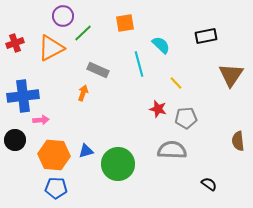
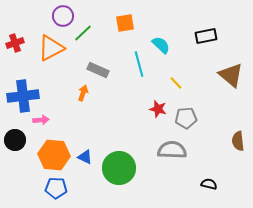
brown triangle: rotated 24 degrees counterclockwise
blue triangle: moved 1 px left, 6 px down; rotated 42 degrees clockwise
green circle: moved 1 px right, 4 px down
black semicircle: rotated 21 degrees counterclockwise
